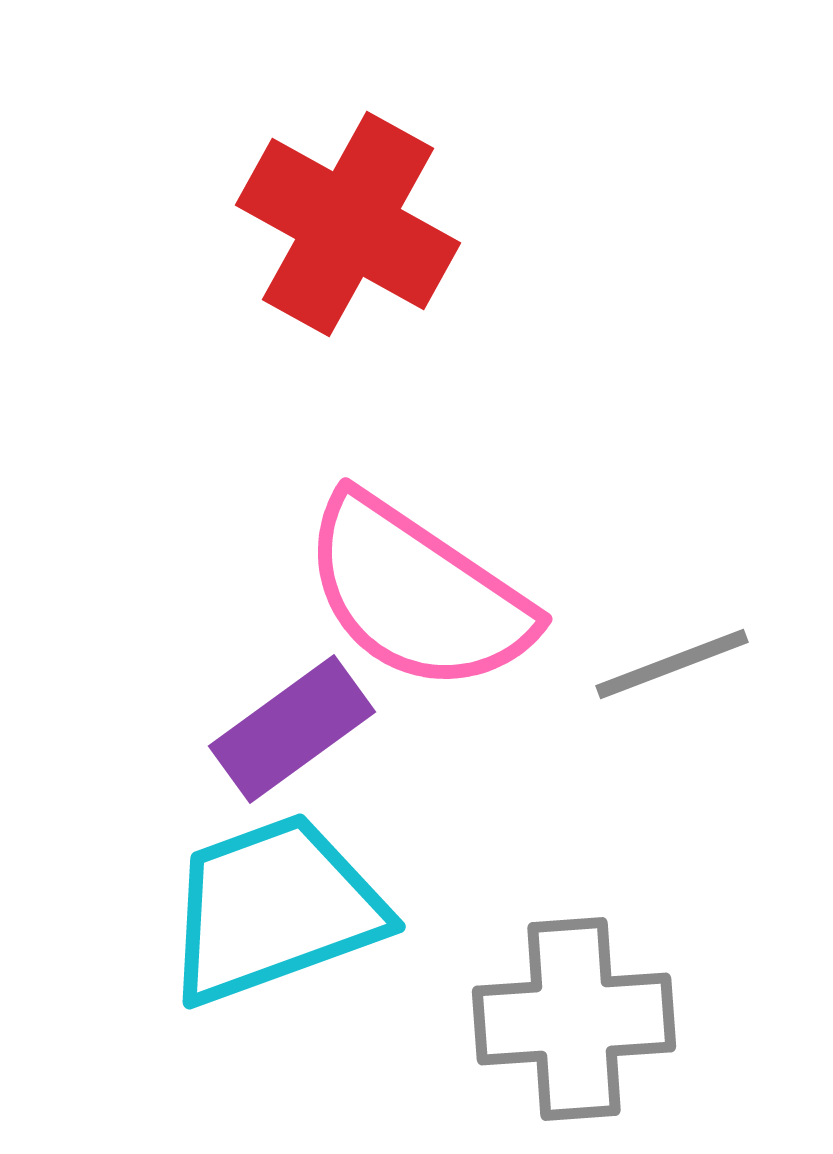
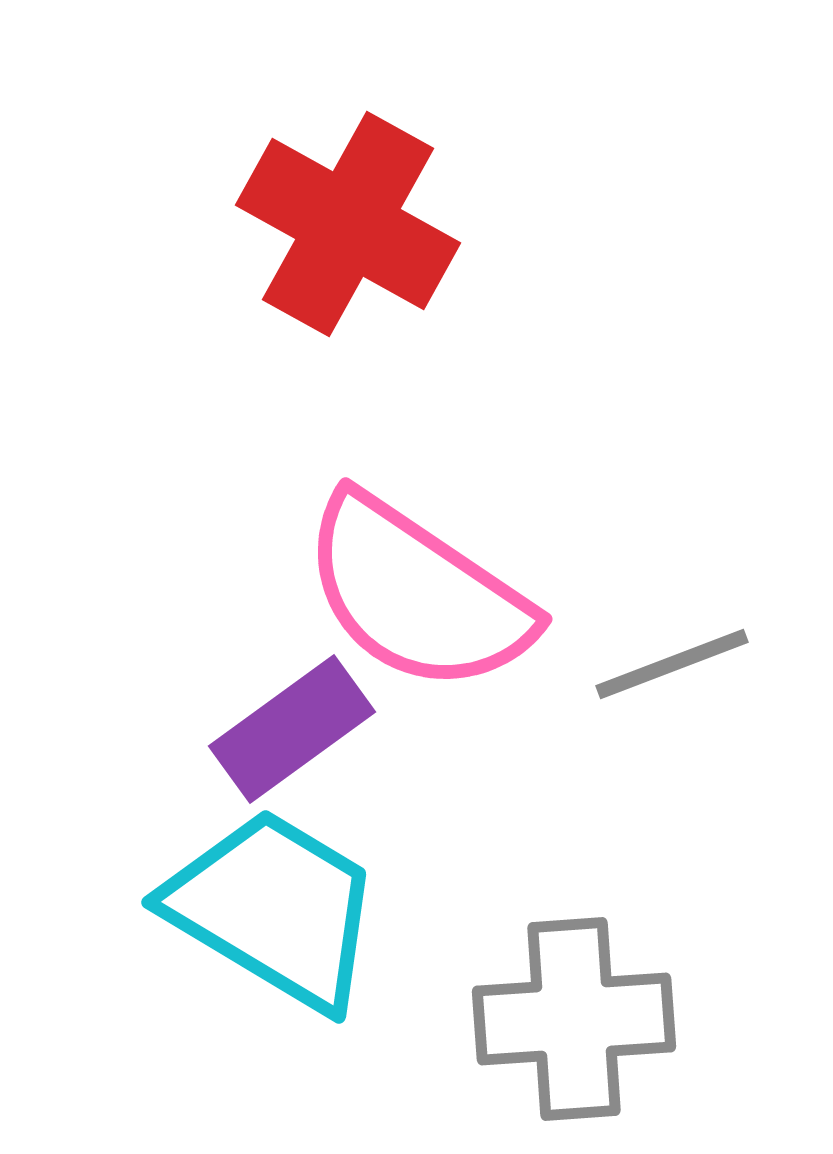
cyan trapezoid: rotated 51 degrees clockwise
